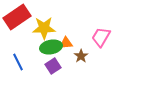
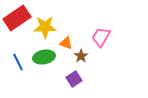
red rectangle: moved 1 px down
yellow star: moved 1 px right, 1 px up
orange triangle: rotated 24 degrees clockwise
green ellipse: moved 7 px left, 10 px down
purple square: moved 21 px right, 13 px down
